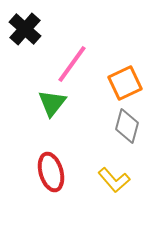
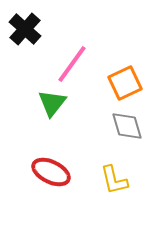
gray diamond: rotated 32 degrees counterclockwise
red ellipse: rotated 48 degrees counterclockwise
yellow L-shape: rotated 28 degrees clockwise
